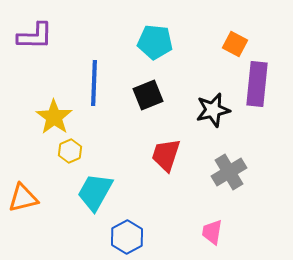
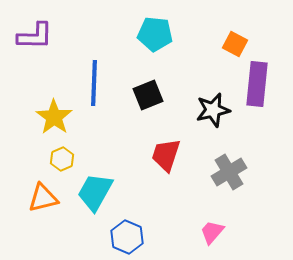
cyan pentagon: moved 8 px up
yellow hexagon: moved 8 px left, 8 px down
orange triangle: moved 20 px right
pink trapezoid: rotated 32 degrees clockwise
blue hexagon: rotated 8 degrees counterclockwise
